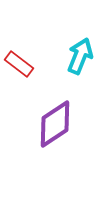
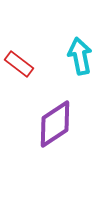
cyan arrow: rotated 33 degrees counterclockwise
